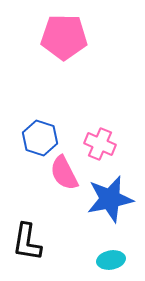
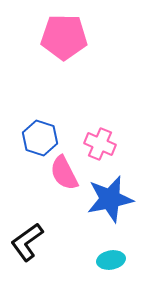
black L-shape: rotated 45 degrees clockwise
